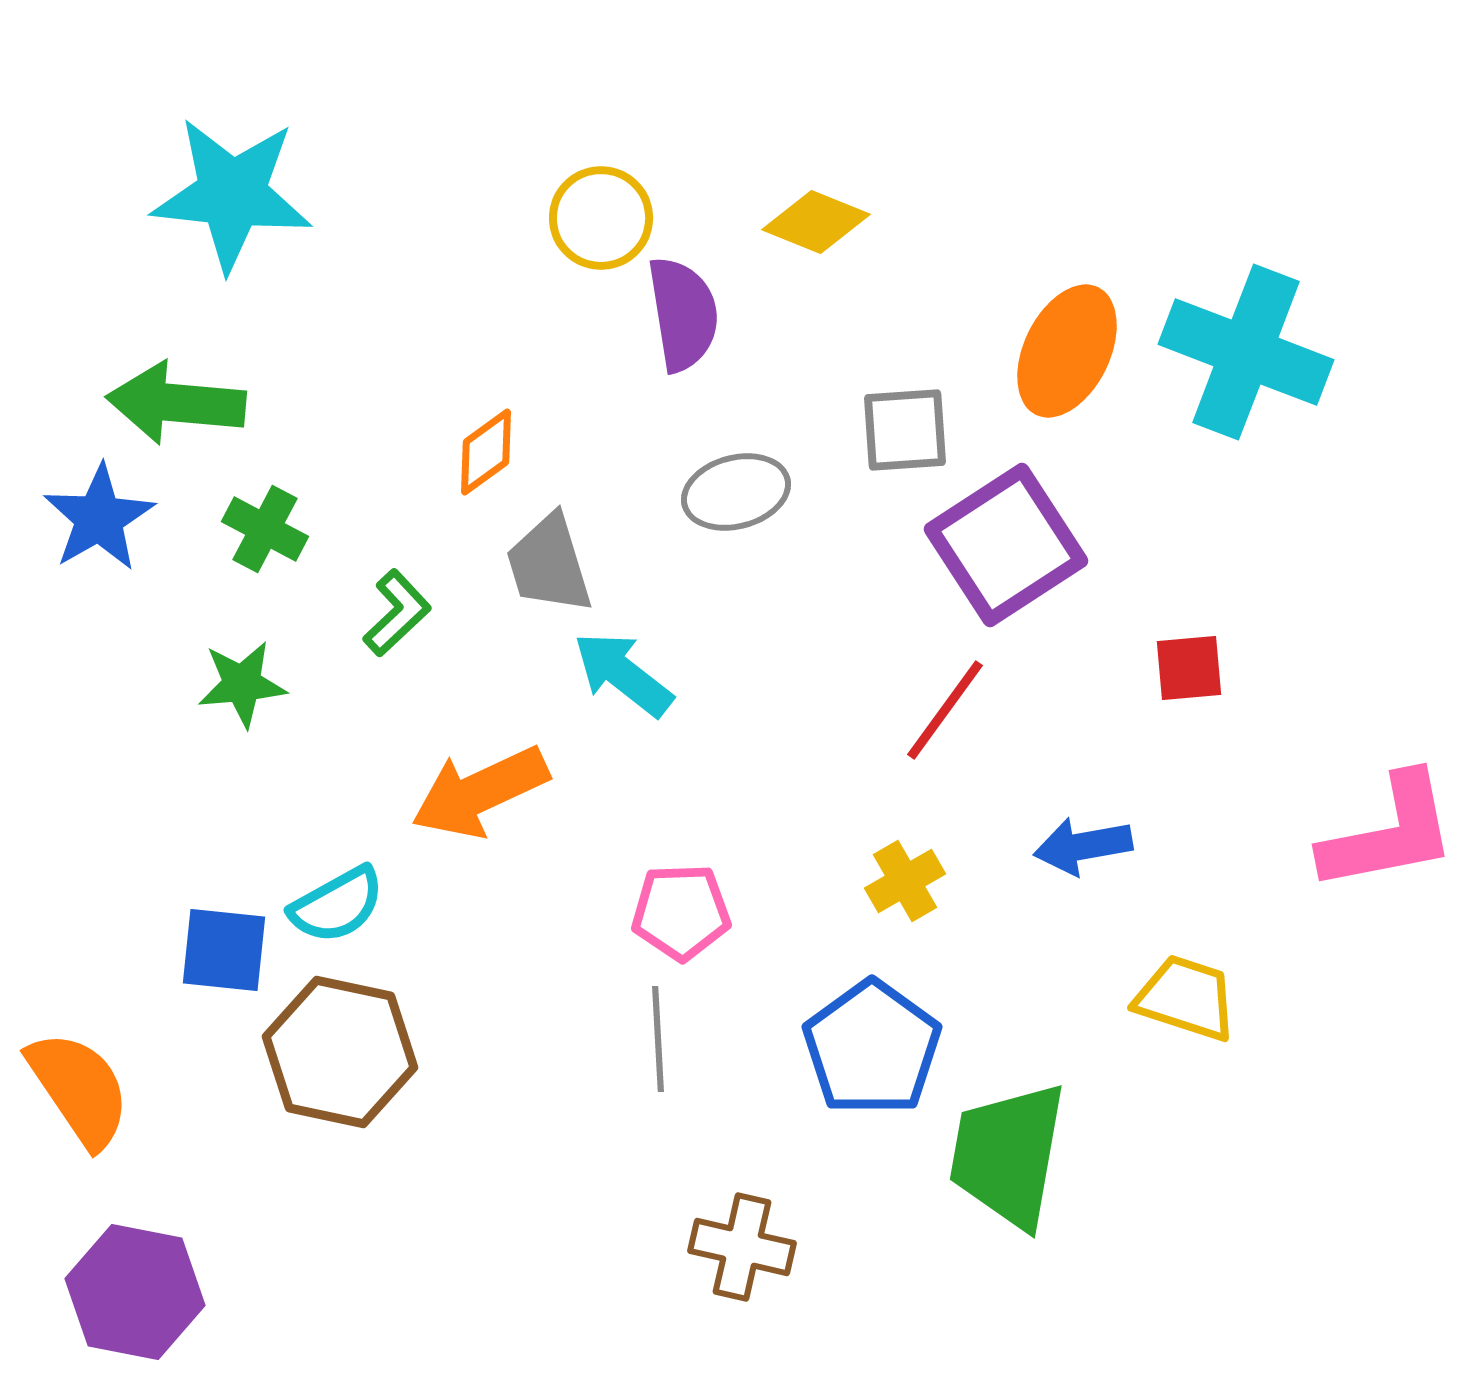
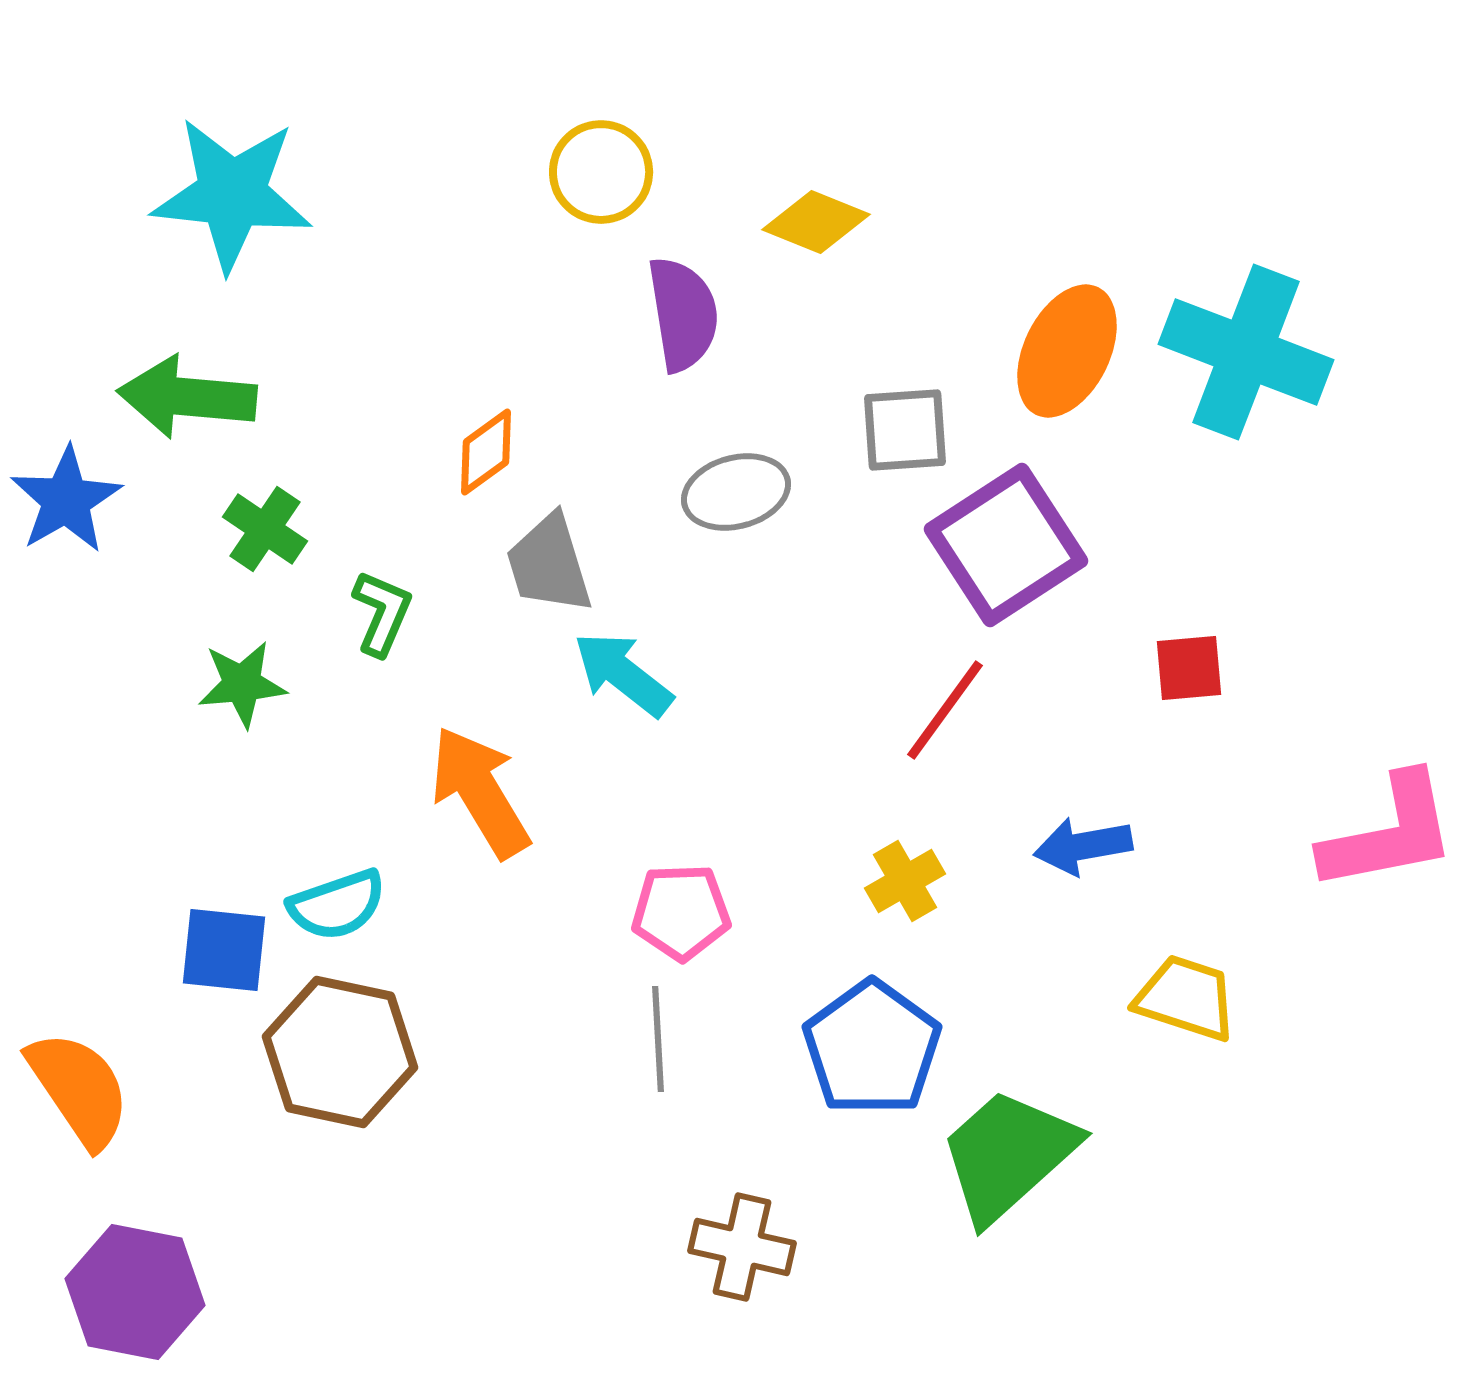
yellow circle: moved 46 px up
green arrow: moved 11 px right, 6 px up
blue star: moved 33 px left, 18 px up
green cross: rotated 6 degrees clockwise
green L-shape: moved 15 px left; rotated 24 degrees counterclockwise
orange arrow: rotated 84 degrees clockwise
cyan semicircle: rotated 10 degrees clockwise
green trapezoid: rotated 38 degrees clockwise
